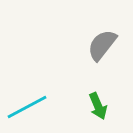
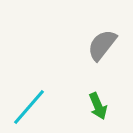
cyan line: moved 2 px right; rotated 21 degrees counterclockwise
